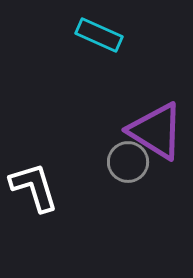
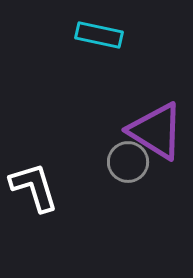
cyan rectangle: rotated 12 degrees counterclockwise
